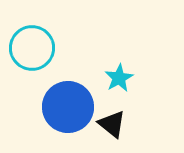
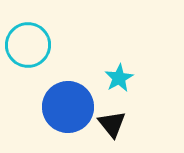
cyan circle: moved 4 px left, 3 px up
black triangle: rotated 12 degrees clockwise
